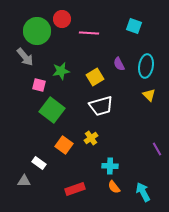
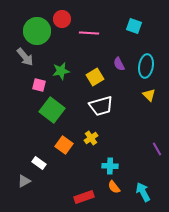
gray triangle: rotated 32 degrees counterclockwise
red rectangle: moved 9 px right, 8 px down
